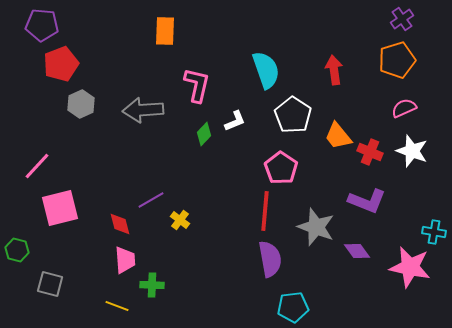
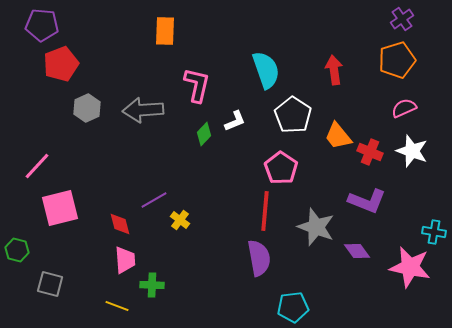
gray hexagon: moved 6 px right, 4 px down
purple line: moved 3 px right
purple semicircle: moved 11 px left, 1 px up
